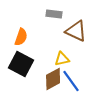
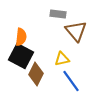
gray rectangle: moved 4 px right
brown triangle: rotated 25 degrees clockwise
orange semicircle: rotated 12 degrees counterclockwise
black square: moved 8 px up
brown diamond: moved 17 px left, 5 px up; rotated 35 degrees counterclockwise
